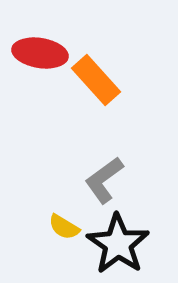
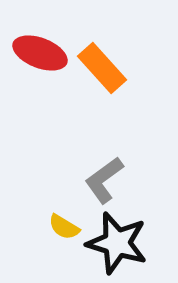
red ellipse: rotated 12 degrees clockwise
orange rectangle: moved 6 px right, 12 px up
black star: moved 1 px left, 1 px up; rotated 18 degrees counterclockwise
